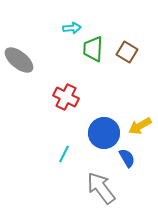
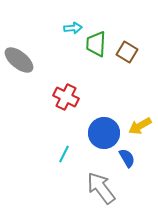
cyan arrow: moved 1 px right
green trapezoid: moved 3 px right, 5 px up
